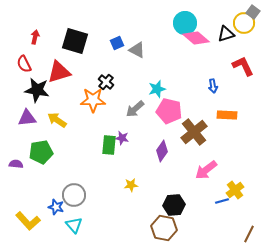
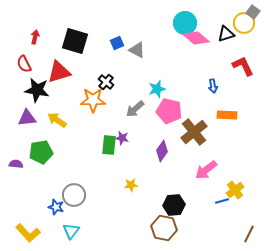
yellow L-shape: moved 12 px down
cyan triangle: moved 3 px left, 6 px down; rotated 18 degrees clockwise
